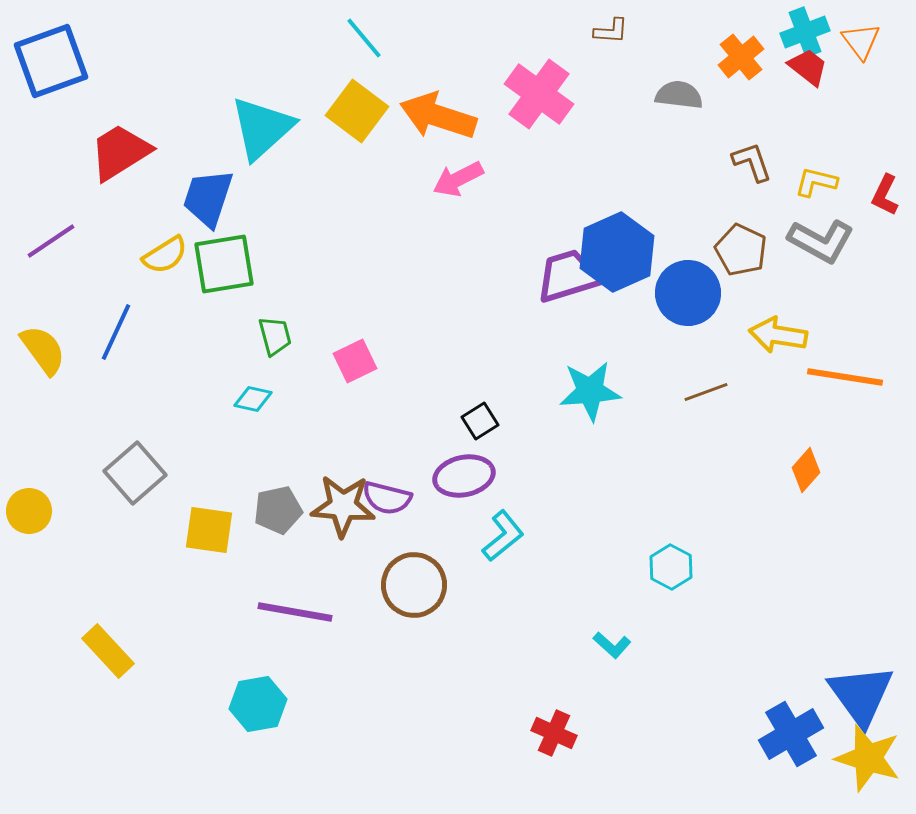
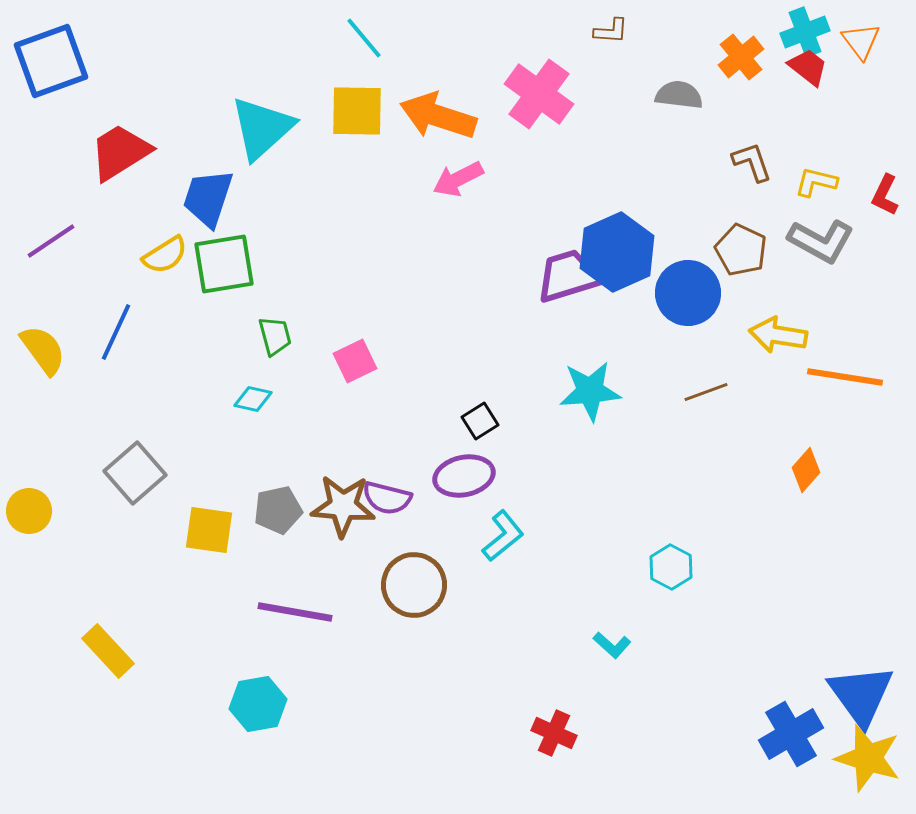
yellow square at (357, 111): rotated 36 degrees counterclockwise
